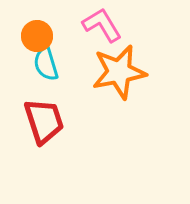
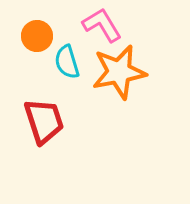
cyan semicircle: moved 21 px right, 2 px up
